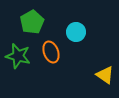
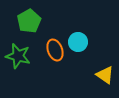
green pentagon: moved 3 px left, 1 px up
cyan circle: moved 2 px right, 10 px down
orange ellipse: moved 4 px right, 2 px up
